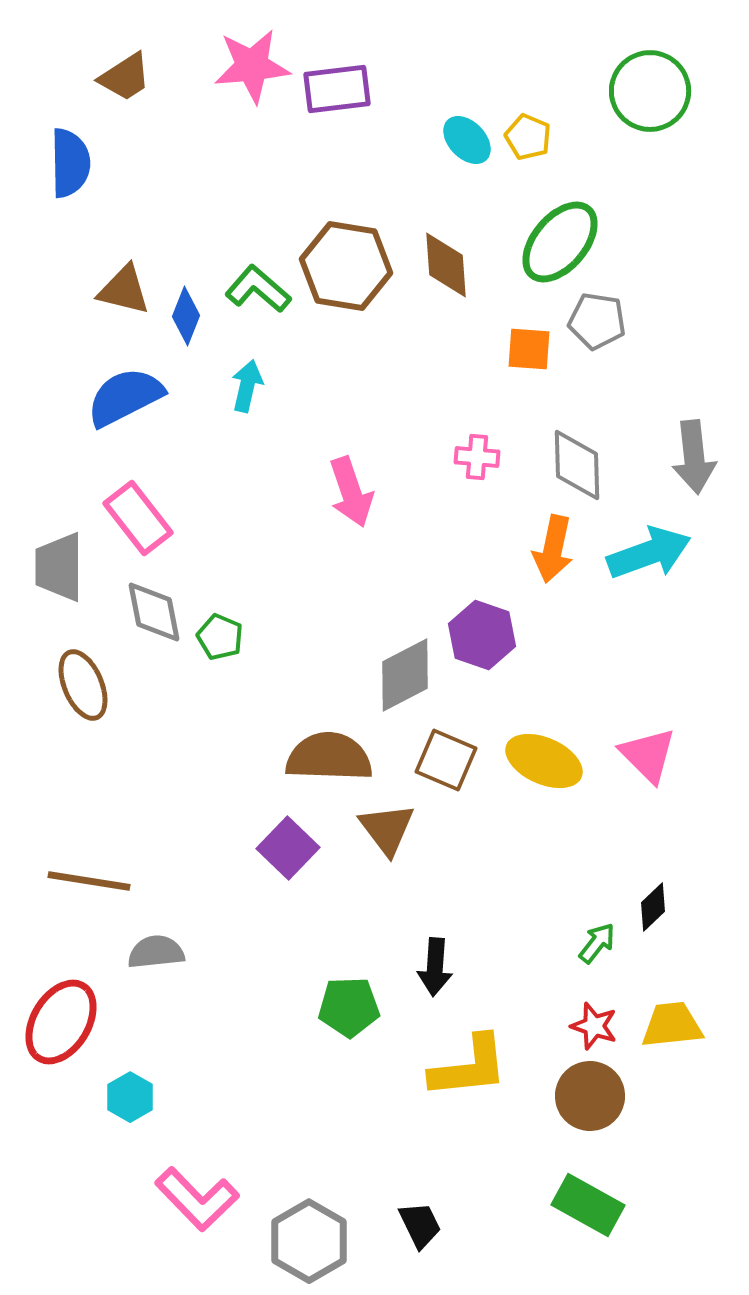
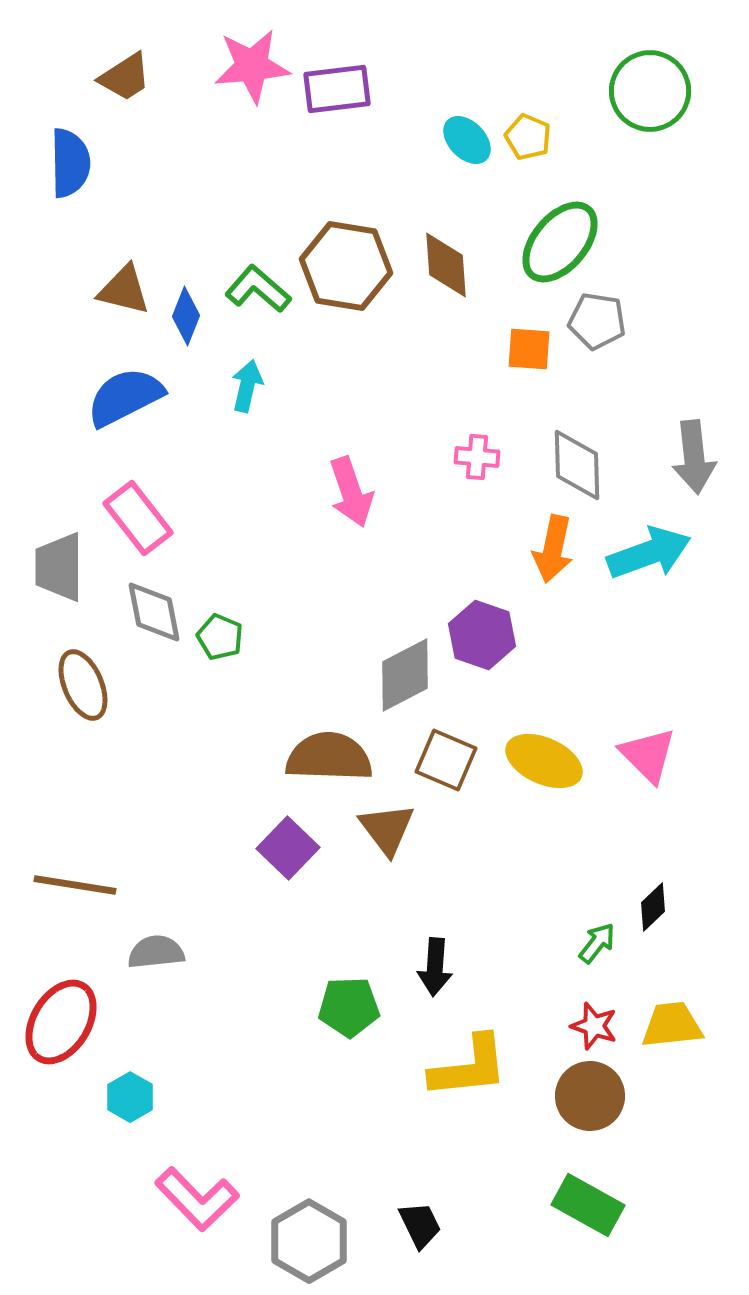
brown line at (89, 881): moved 14 px left, 4 px down
